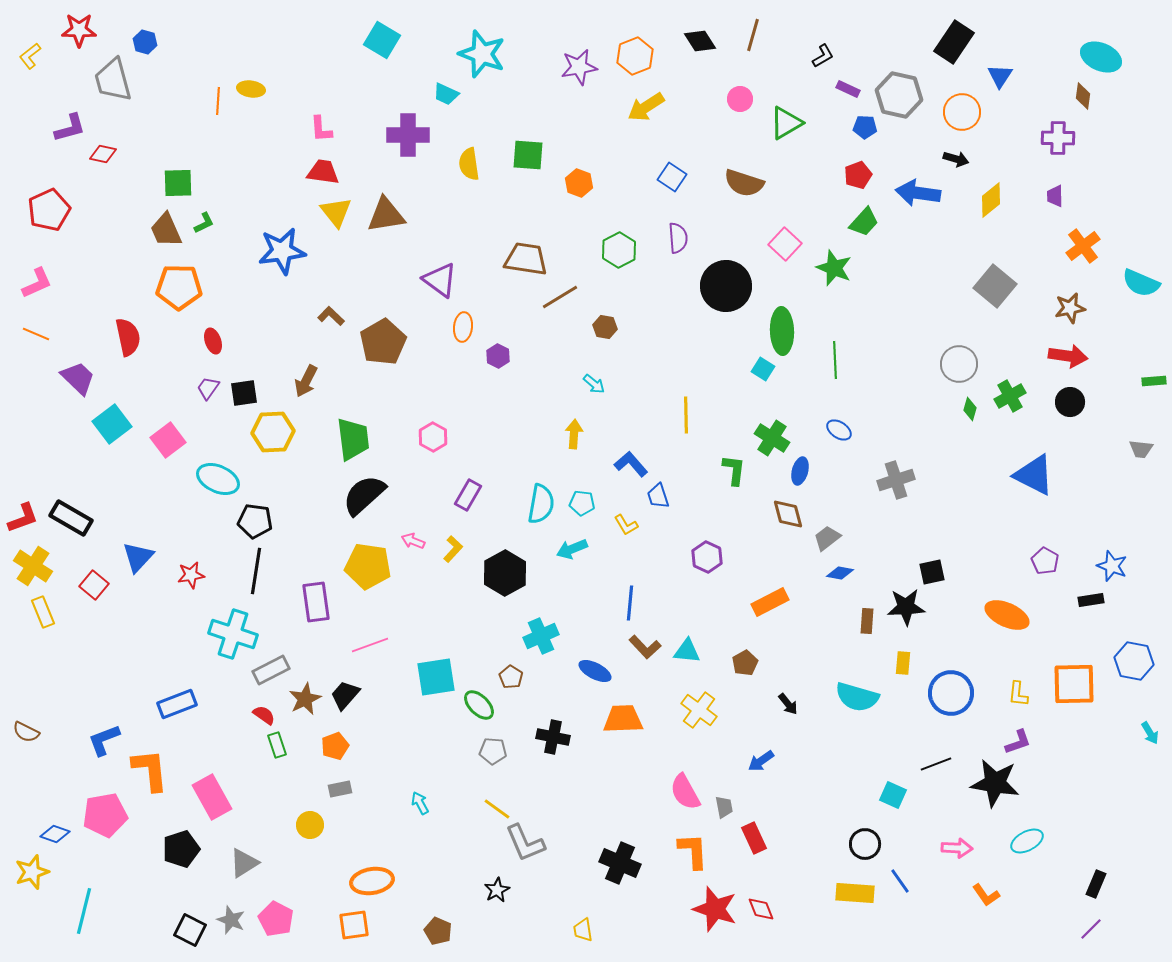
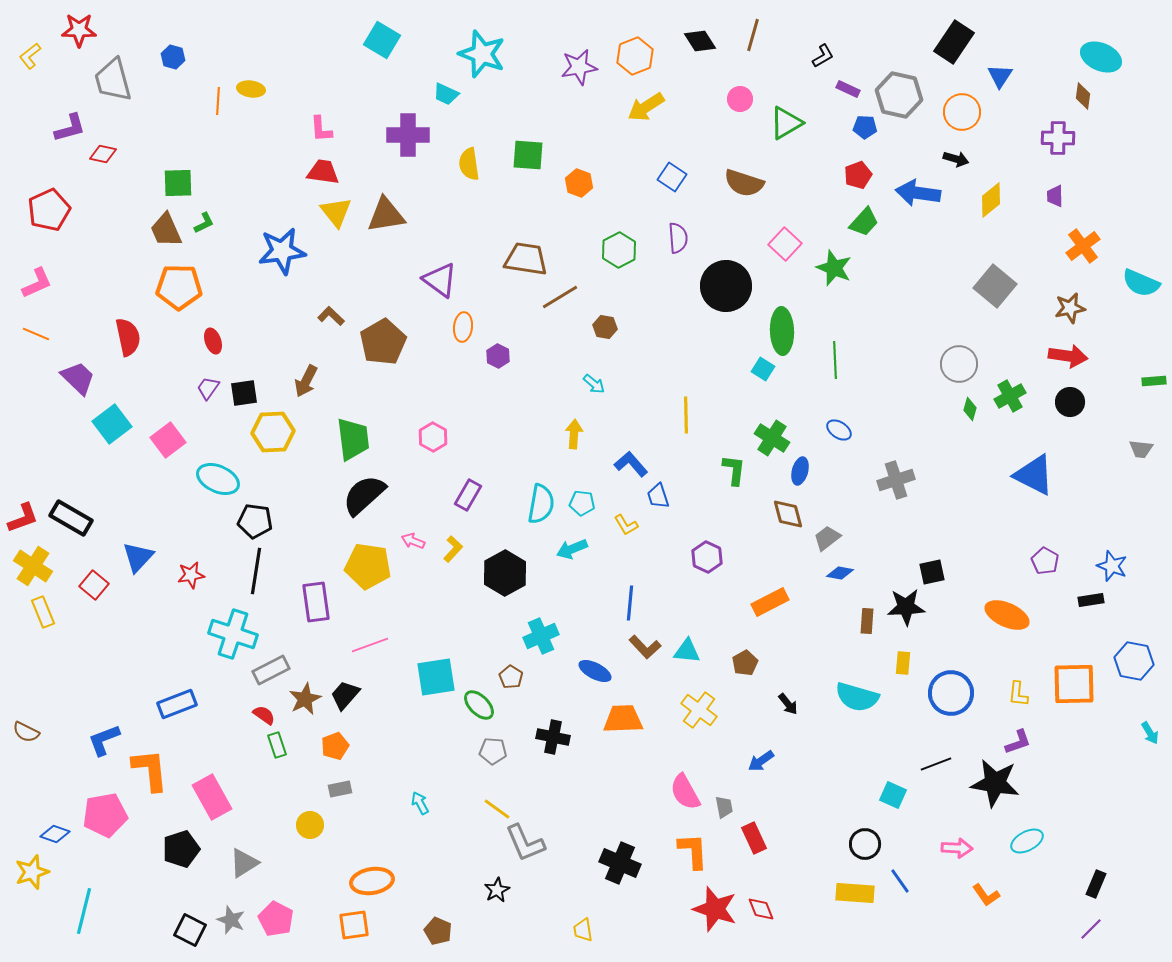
blue hexagon at (145, 42): moved 28 px right, 15 px down
